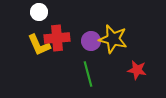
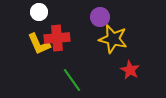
purple circle: moved 9 px right, 24 px up
yellow L-shape: moved 1 px up
red star: moved 7 px left; rotated 18 degrees clockwise
green line: moved 16 px left, 6 px down; rotated 20 degrees counterclockwise
